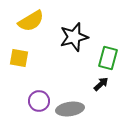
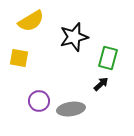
gray ellipse: moved 1 px right
